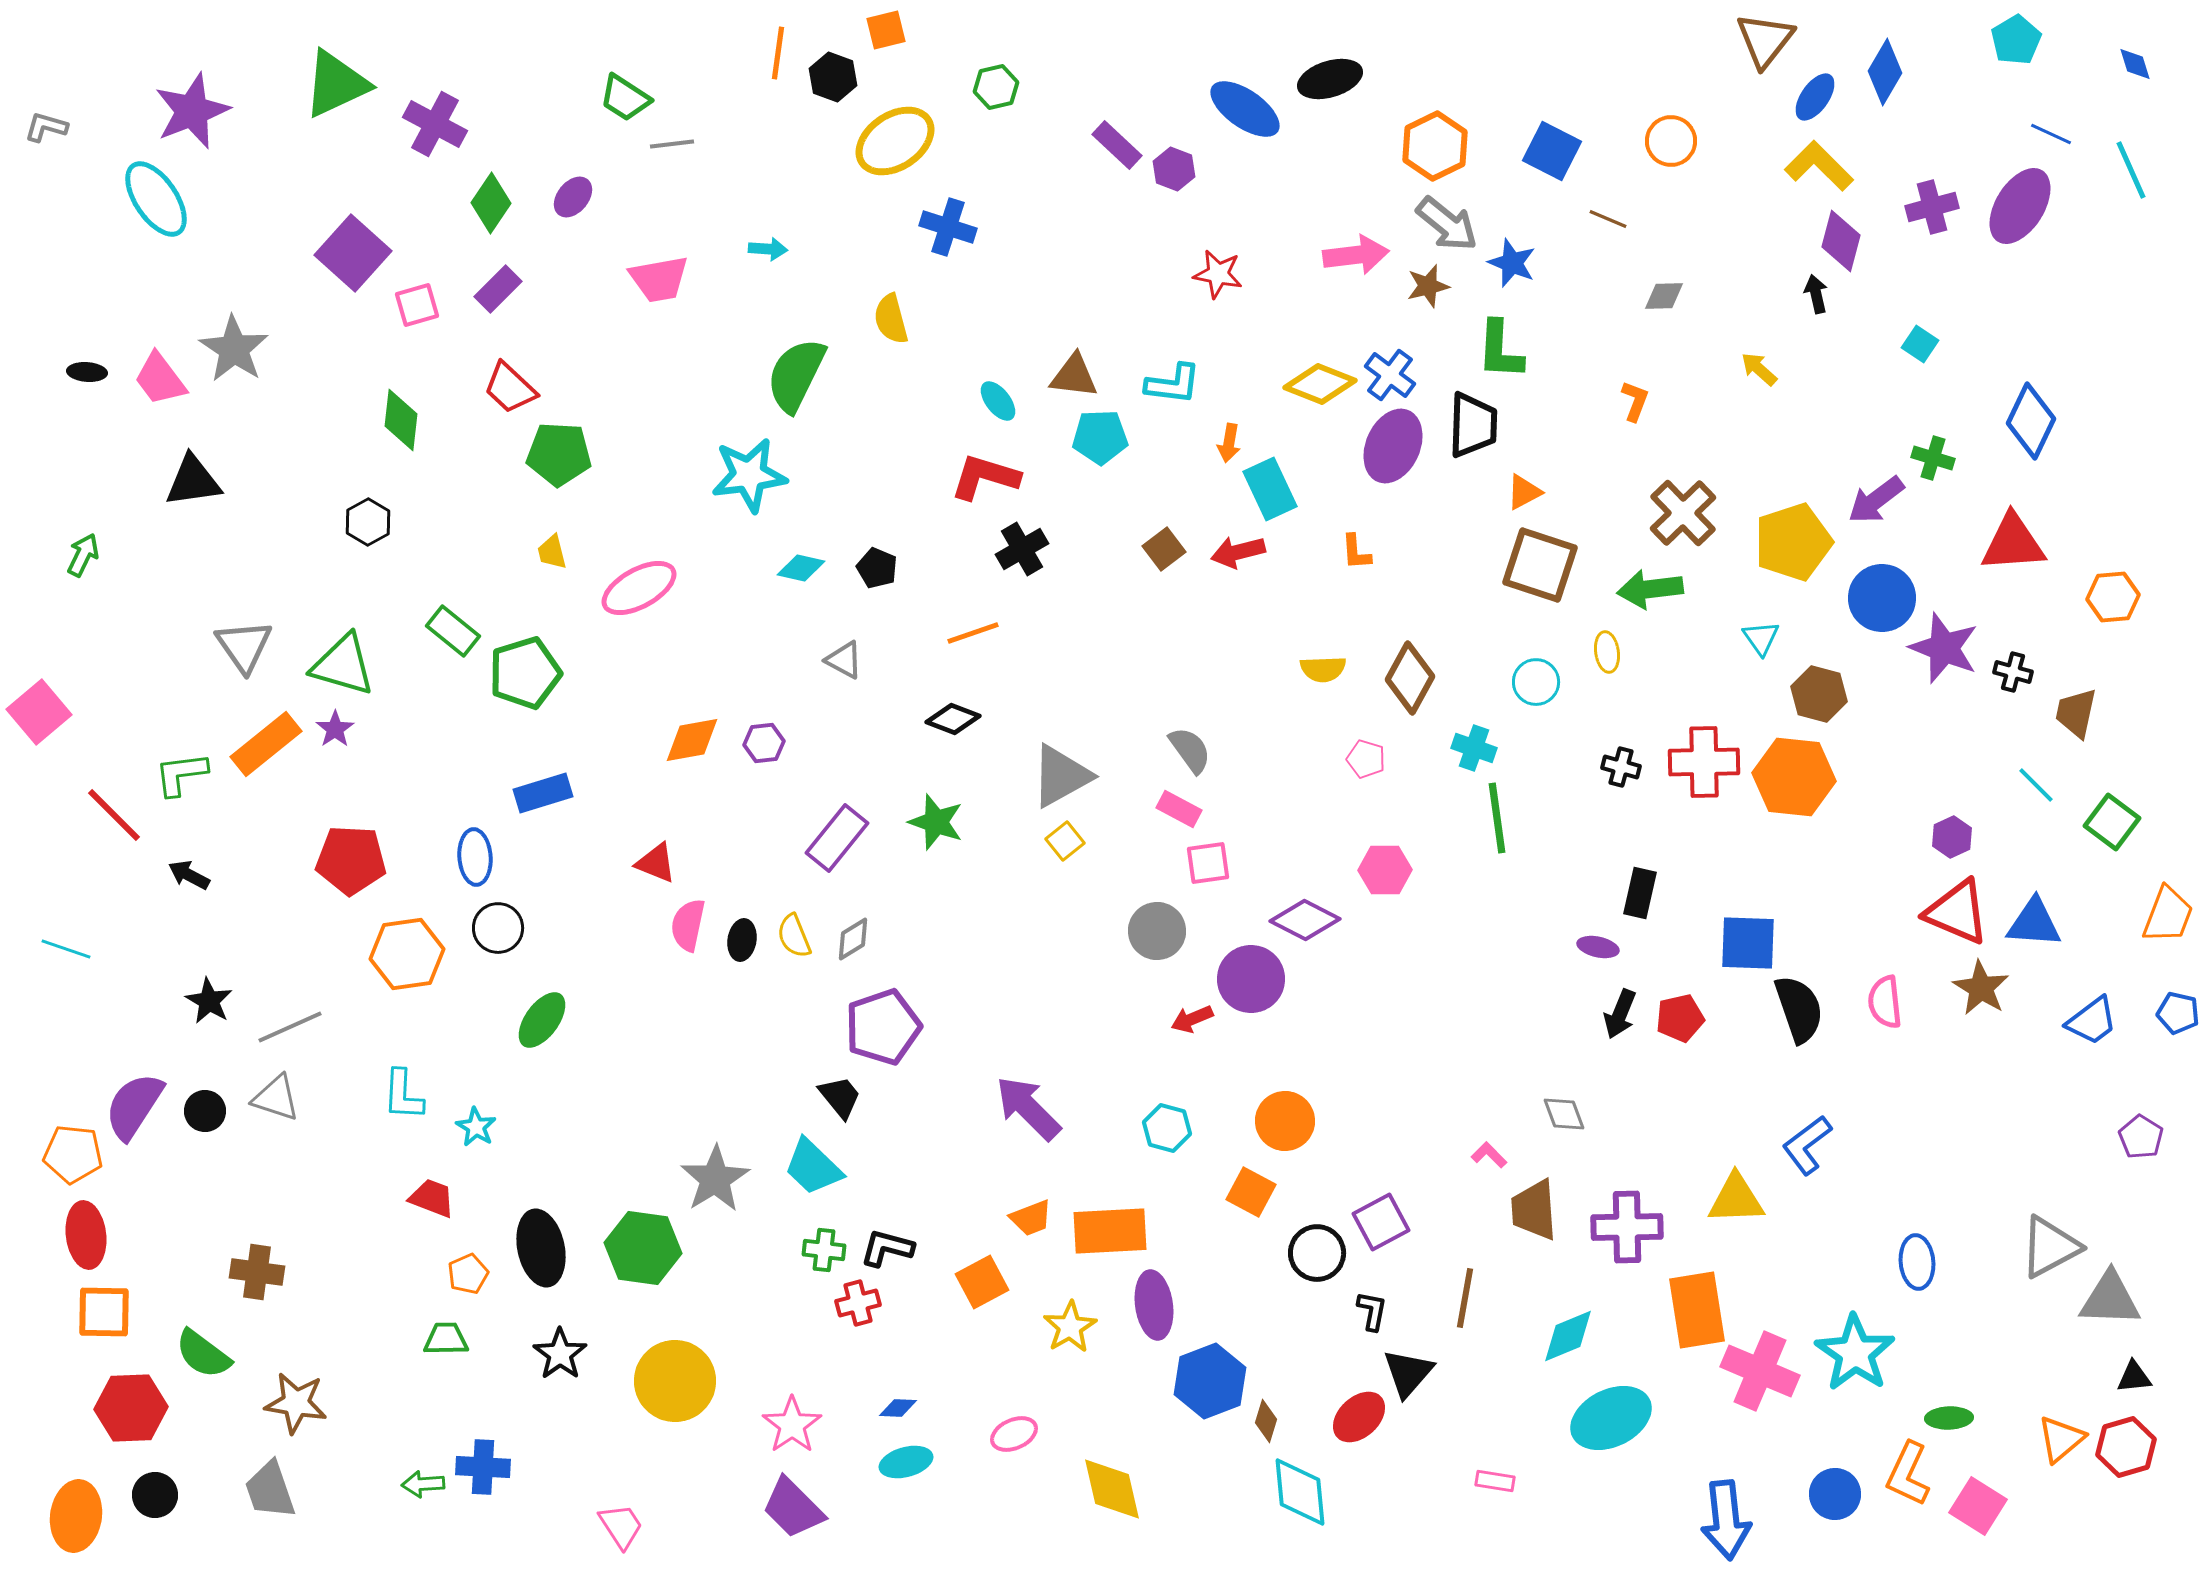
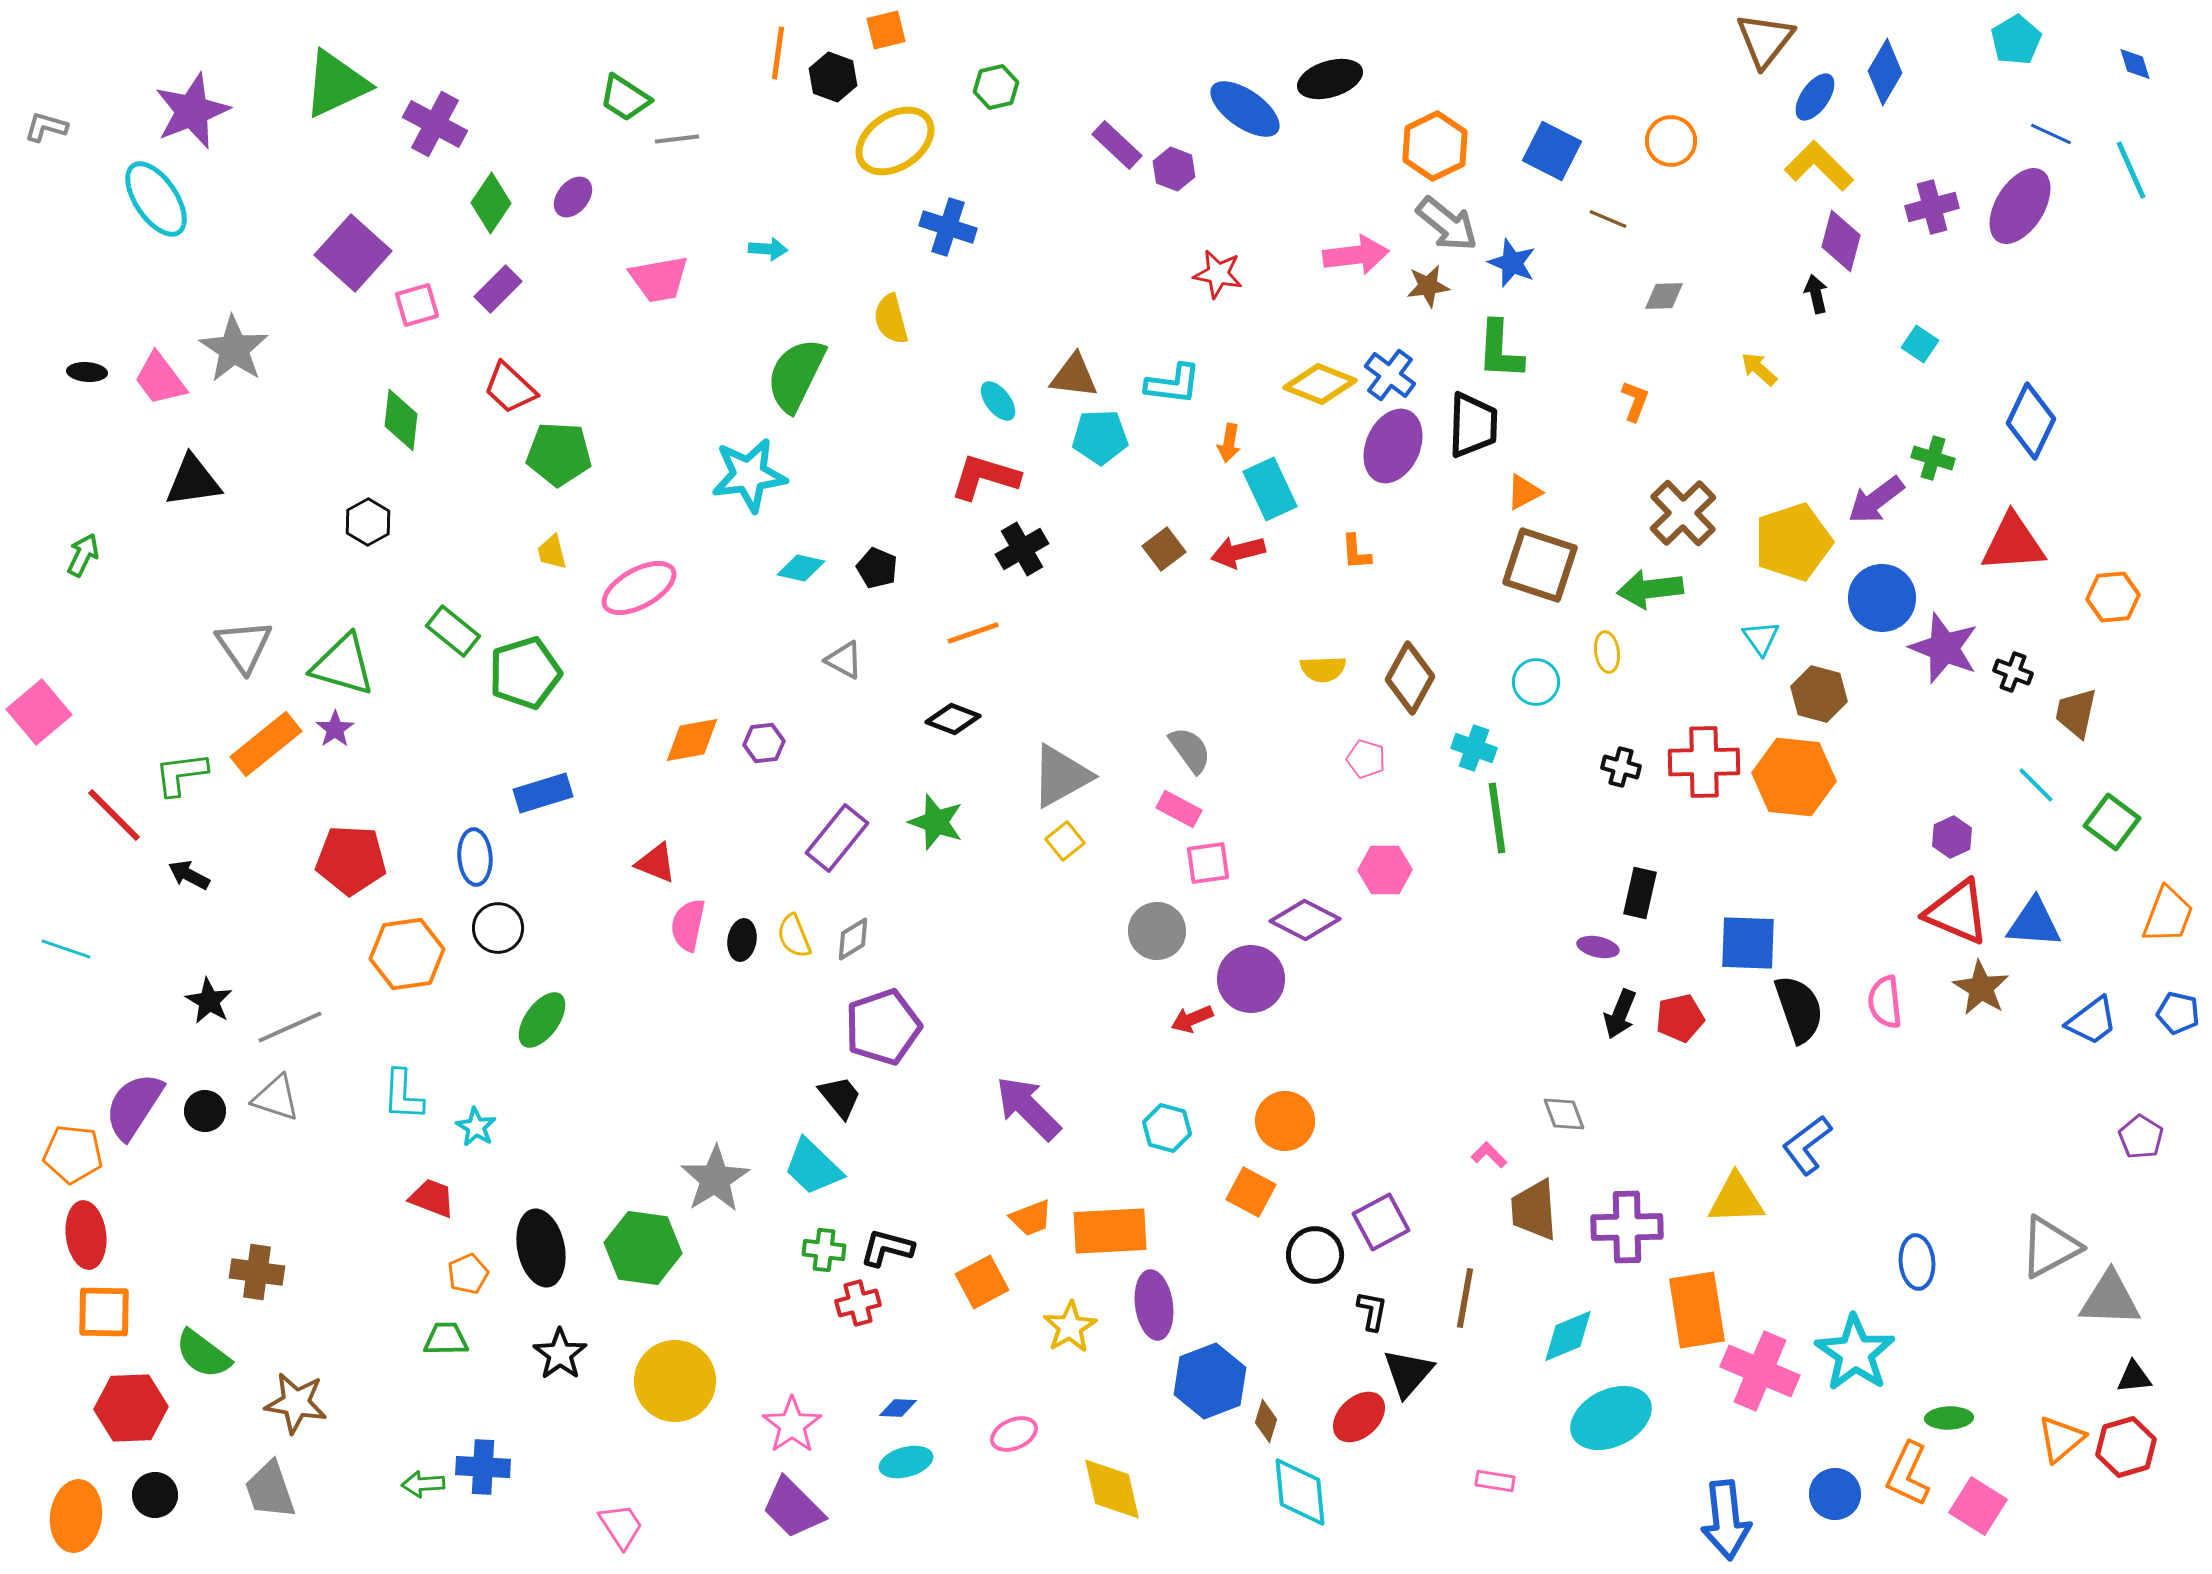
gray line at (672, 144): moved 5 px right, 5 px up
brown star at (1428, 286): rotated 6 degrees clockwise
black cross at (2013, 672): rotated 6 degrees clockwise
black circle at (1317, 1253): moved 2 px left, 2 px down
